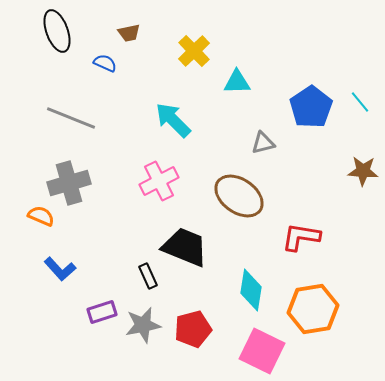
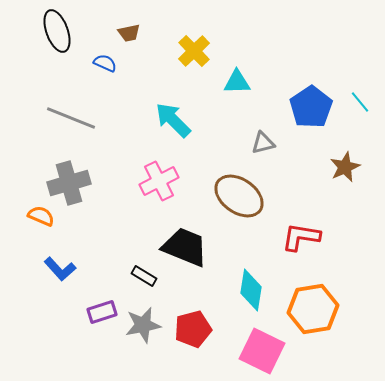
brown star: moved 18 px left, 4 px up; rotated 28 degrees counterclockwise
black rectangle: moved 4 px left; rotated 35 degrees counterclockwise
